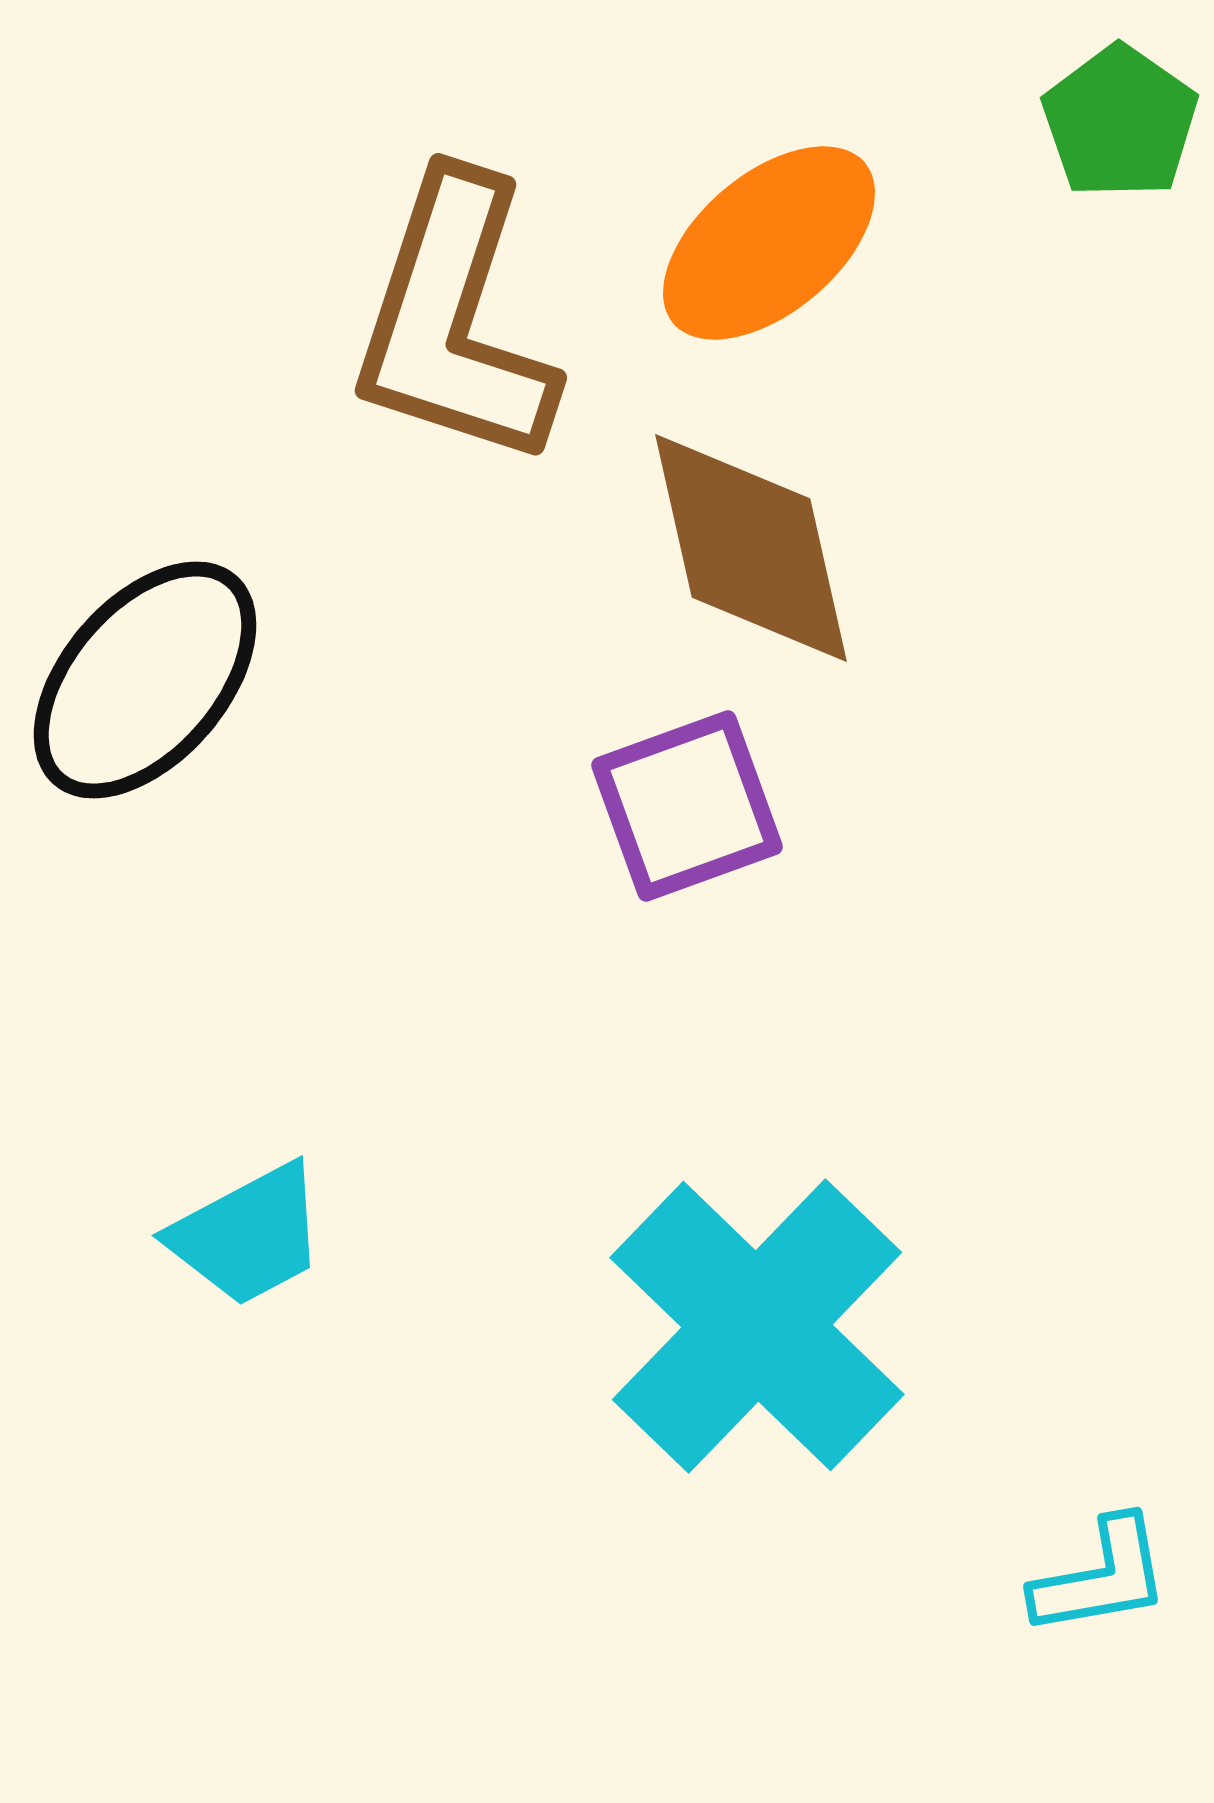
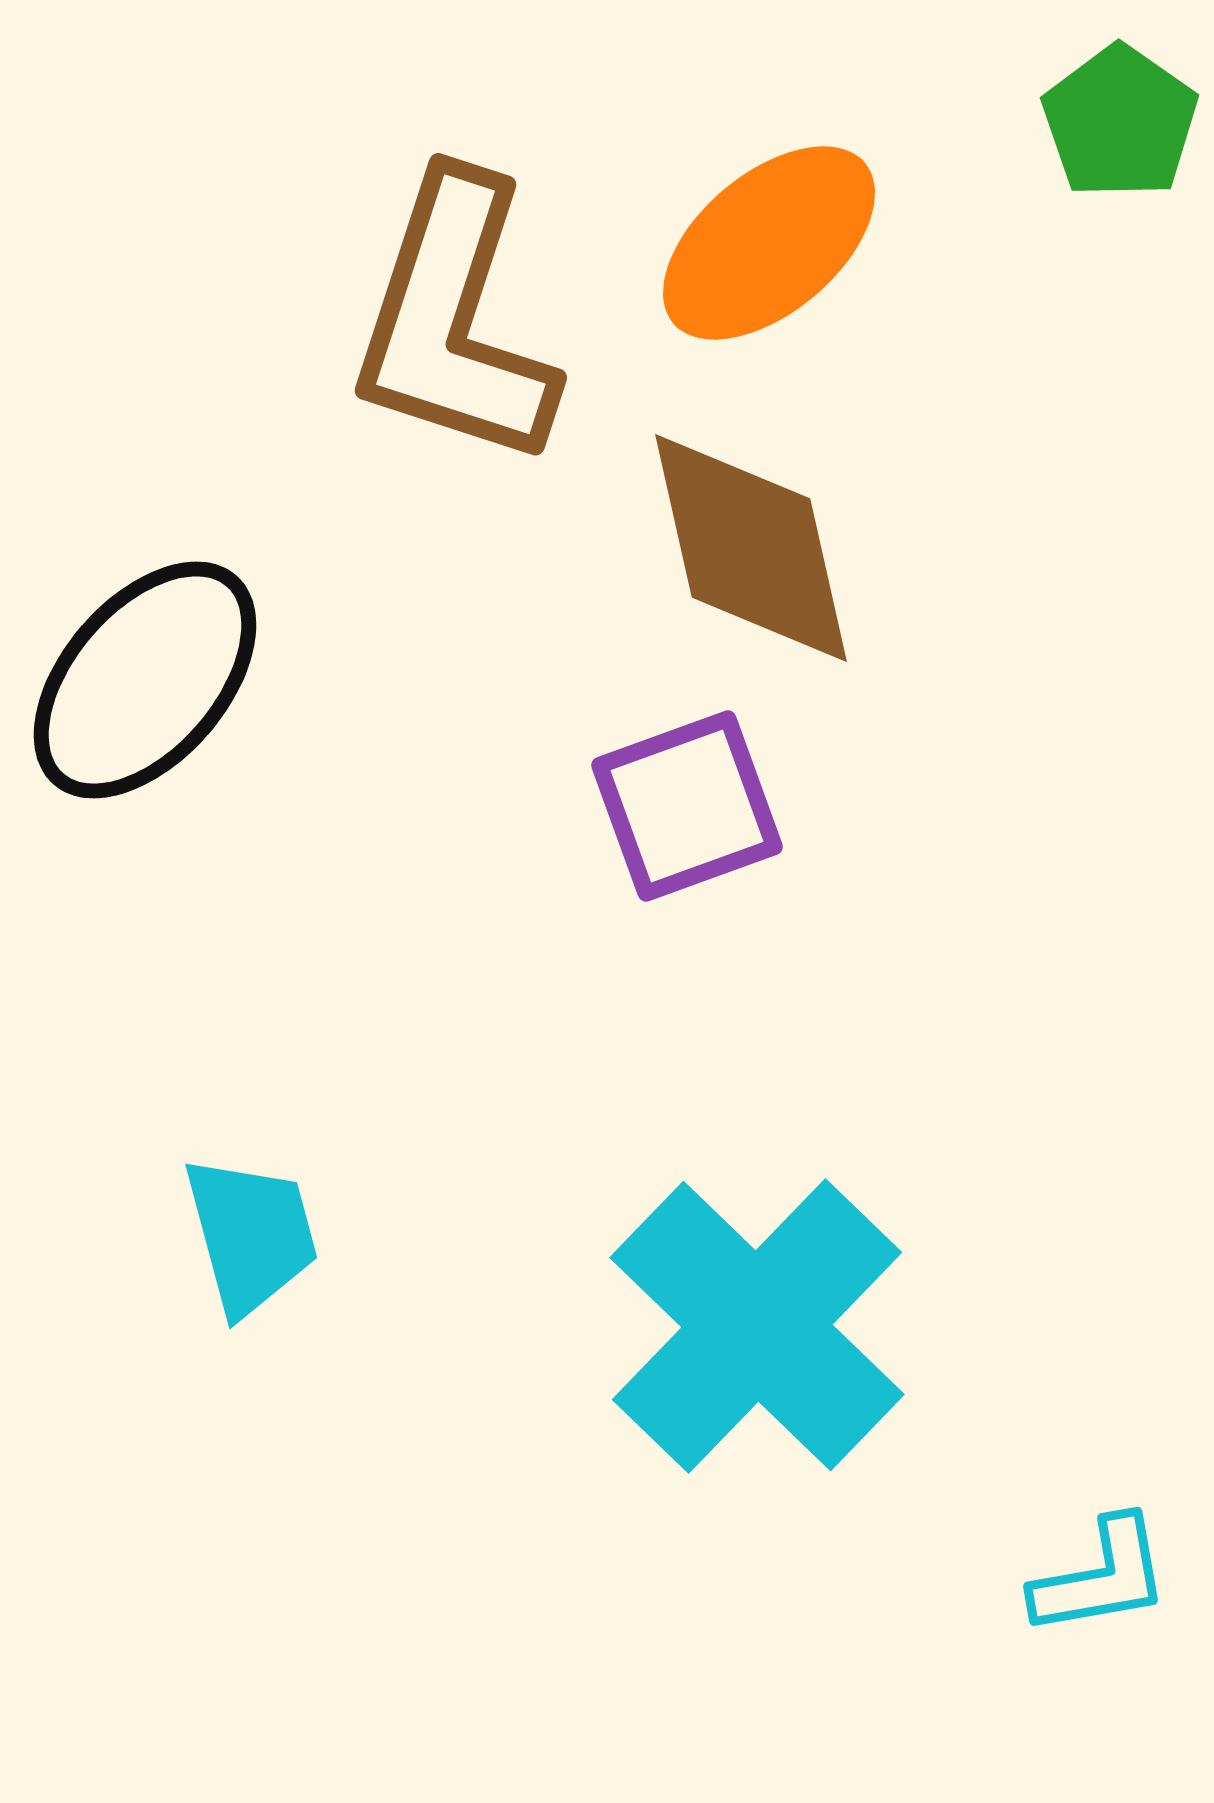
cyan trapezoid: moved 3 px right; rotated 77 degrees counterclockwise
